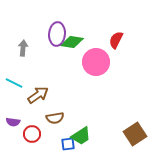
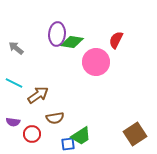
gray arrow: moved 7 px left; rotated 56 degrees counterclockwise
